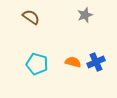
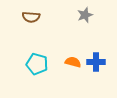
brown semicircle: rotated 150 degrees clockwise
blue cross: rotated 24 degrees clockwise
